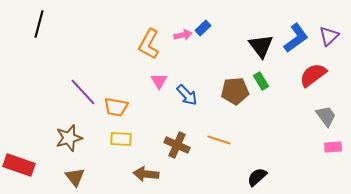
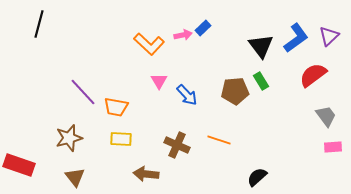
orange L-shape: rotated 76 degrees counterclockwise
